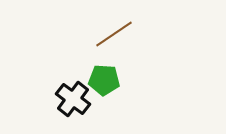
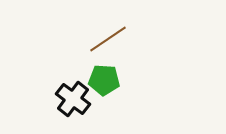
brown line: moved 6 px left, 5 px down
